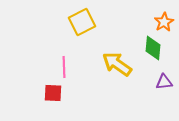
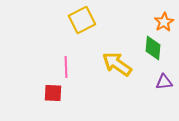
yellow square: moved 2 px up
pink line: moved 2 px right
